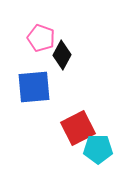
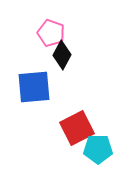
pink pentagon: moved 10 px right, 5 px up
red square: moved 1 px left
